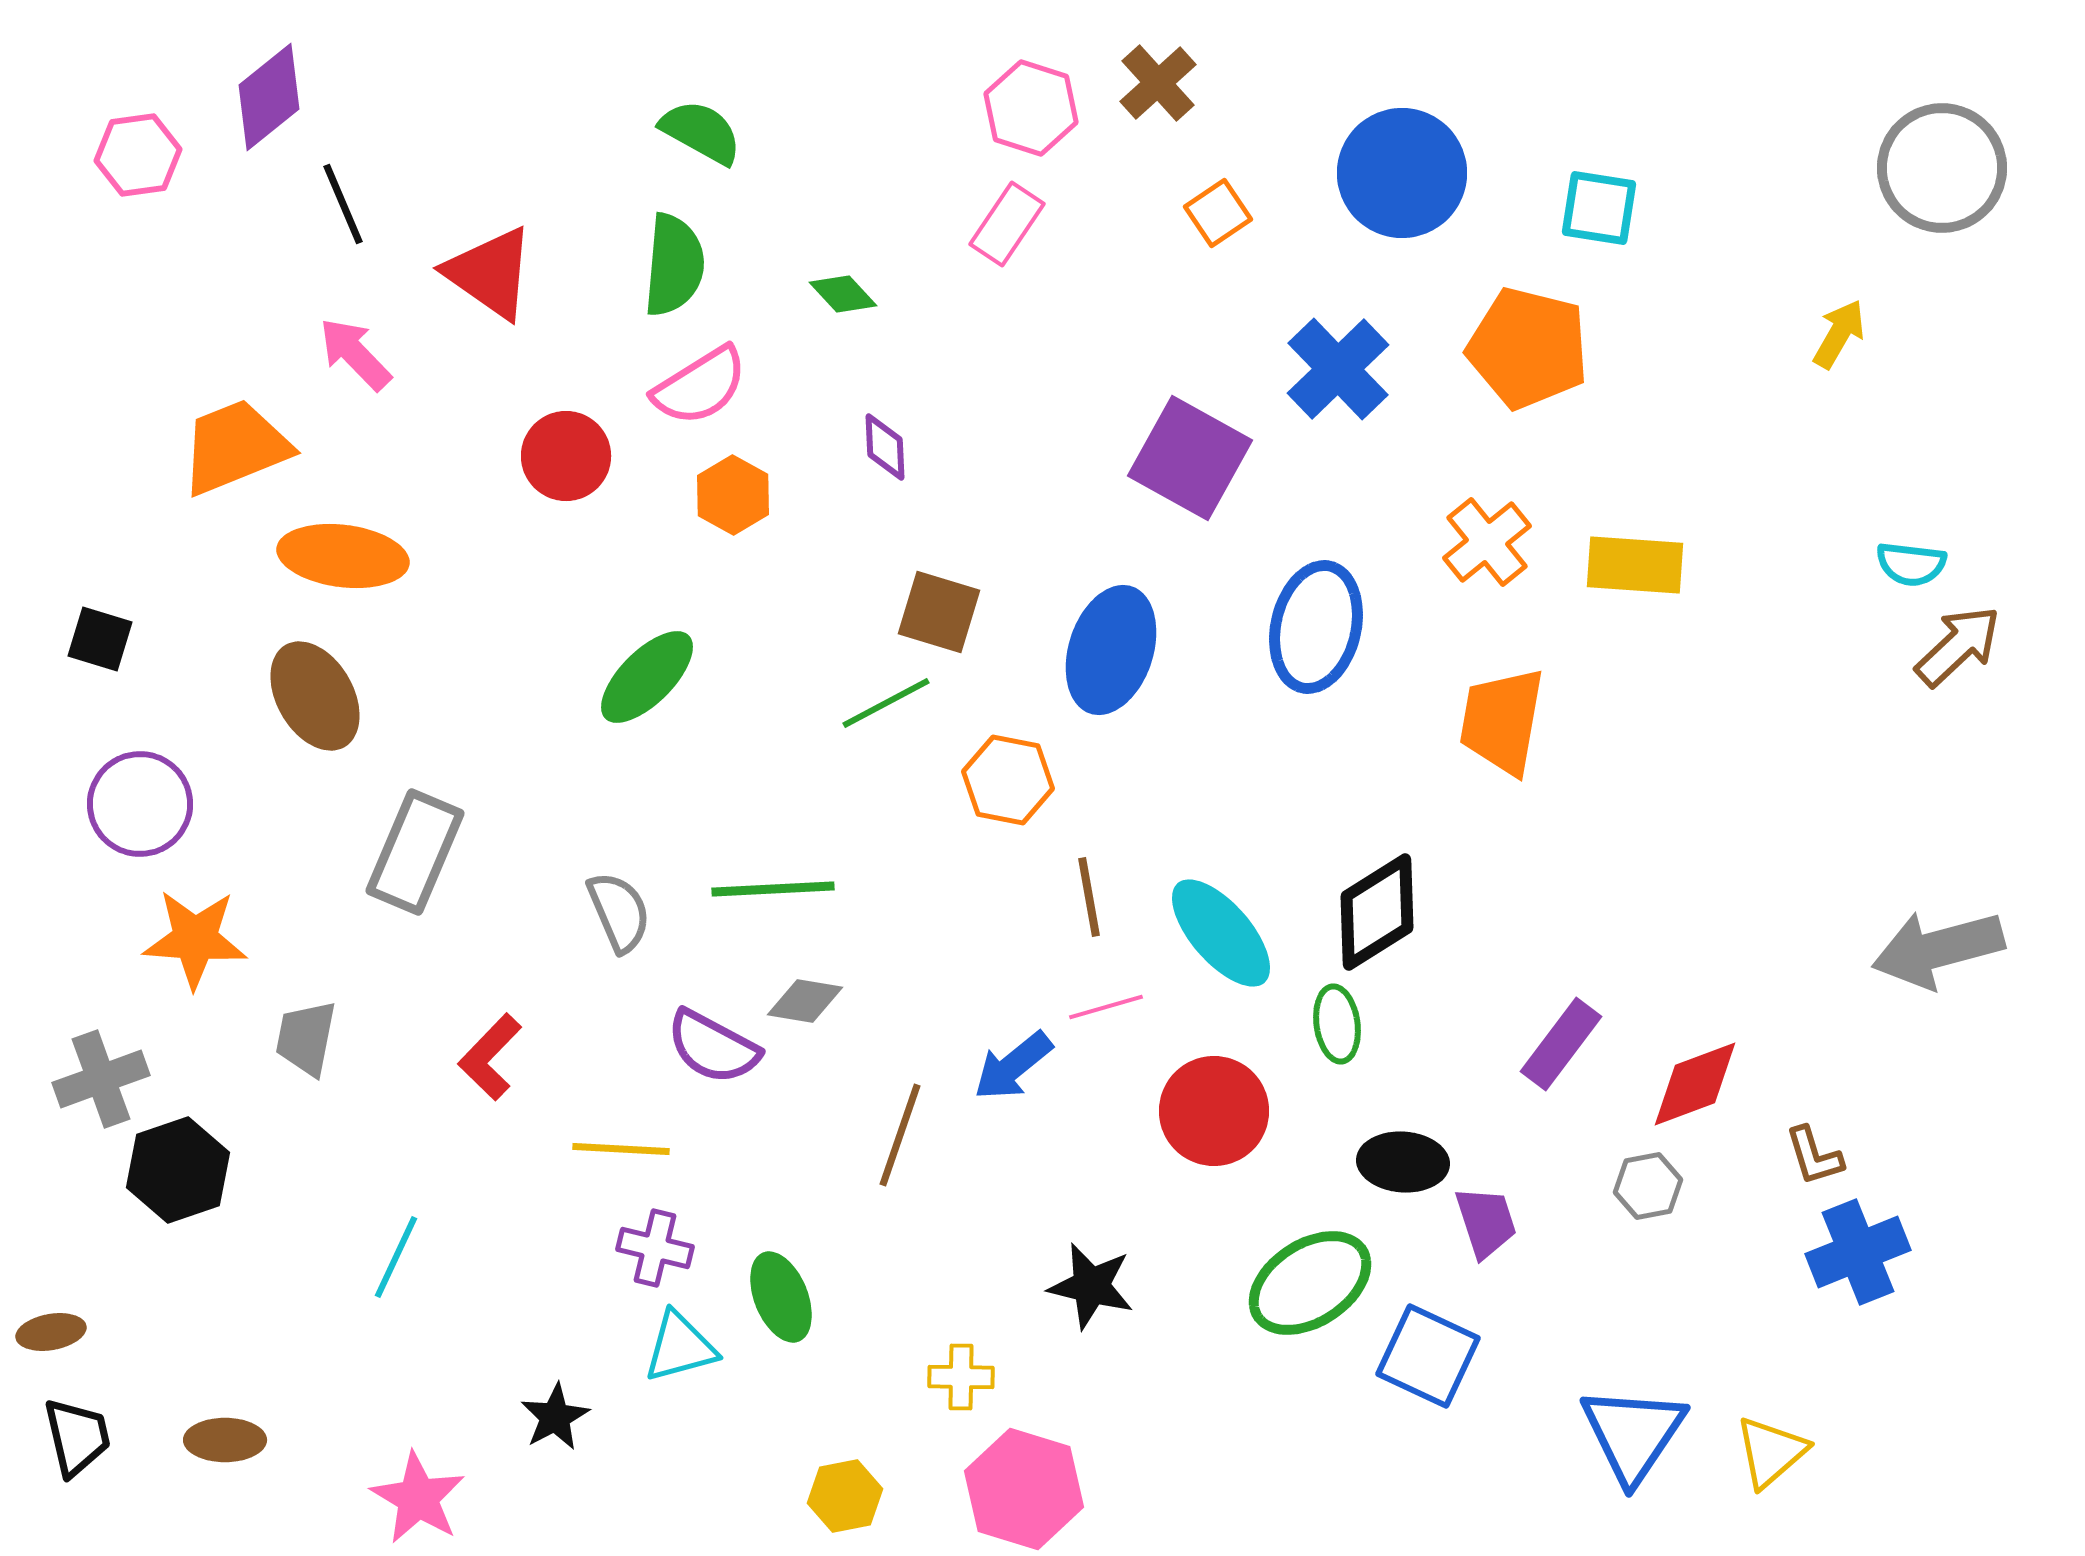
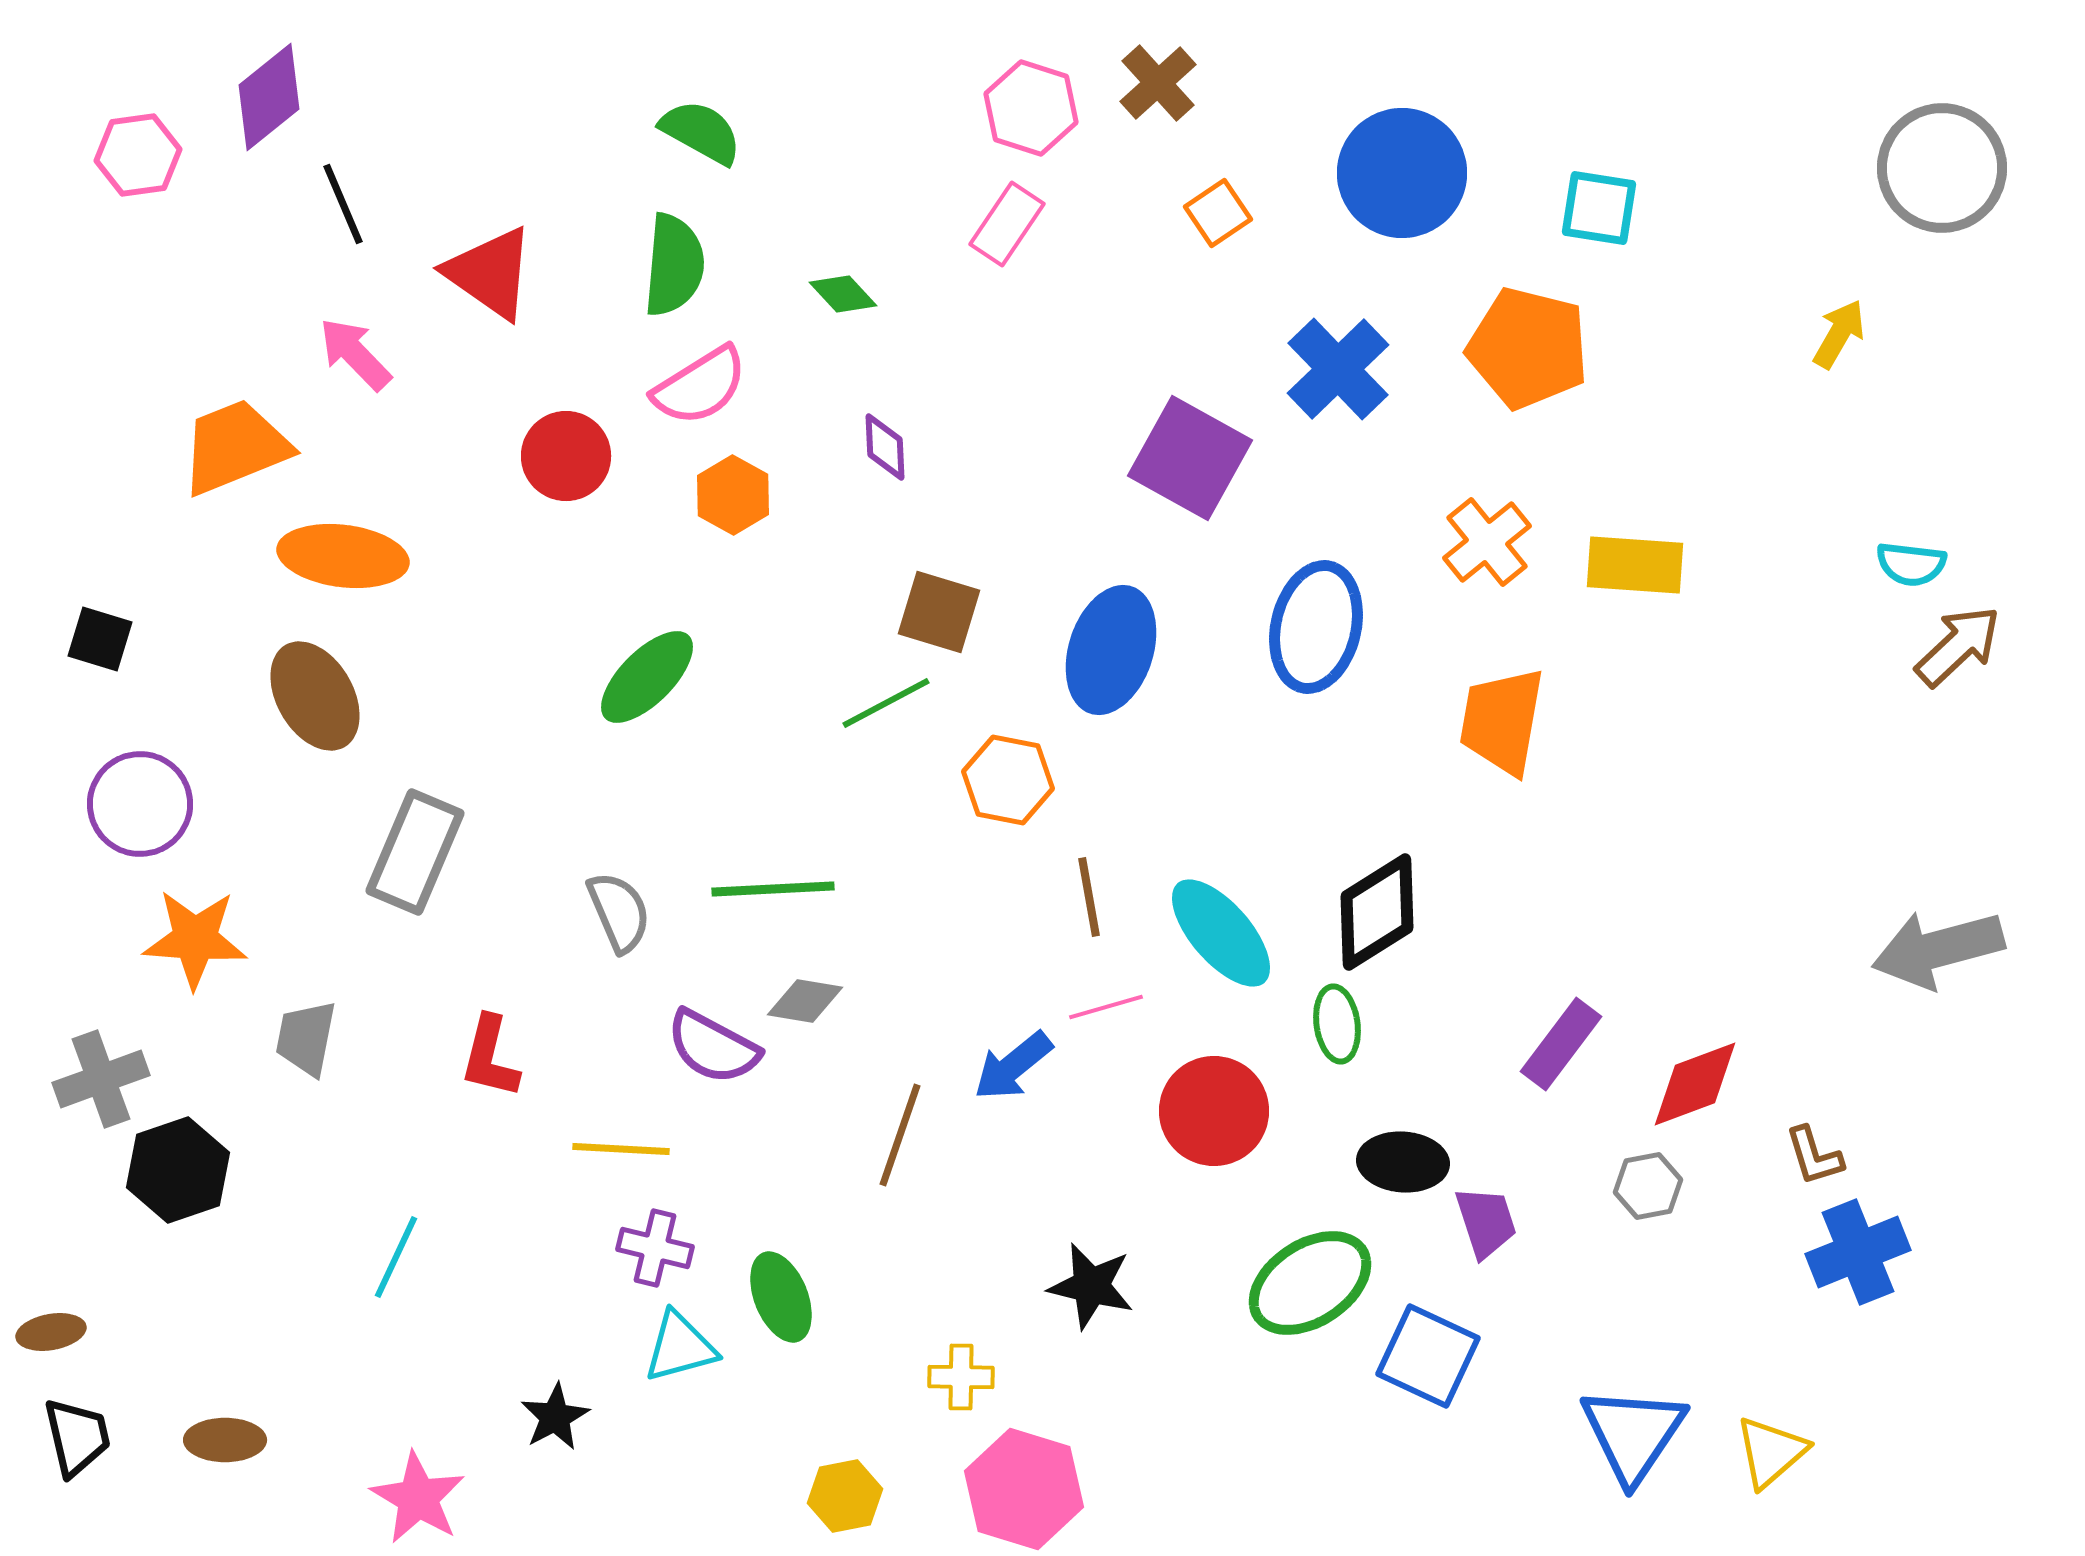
red L-shape at (490, 1057): rotated 30 degrees counterclockwise
